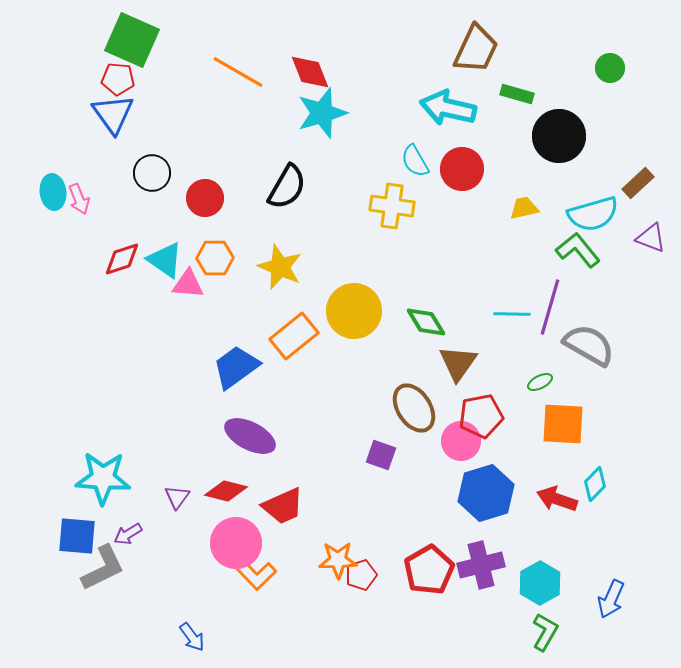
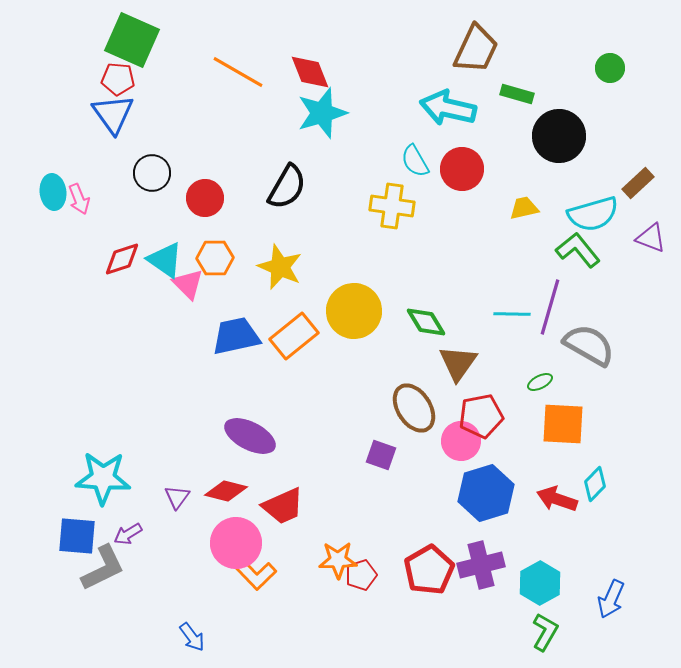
pink triangle at (188, 284): rotated 40 degrees clockwise
blue trapezoid at (236, 367): moved 31 px up; rotated 24 degrees clockwise
